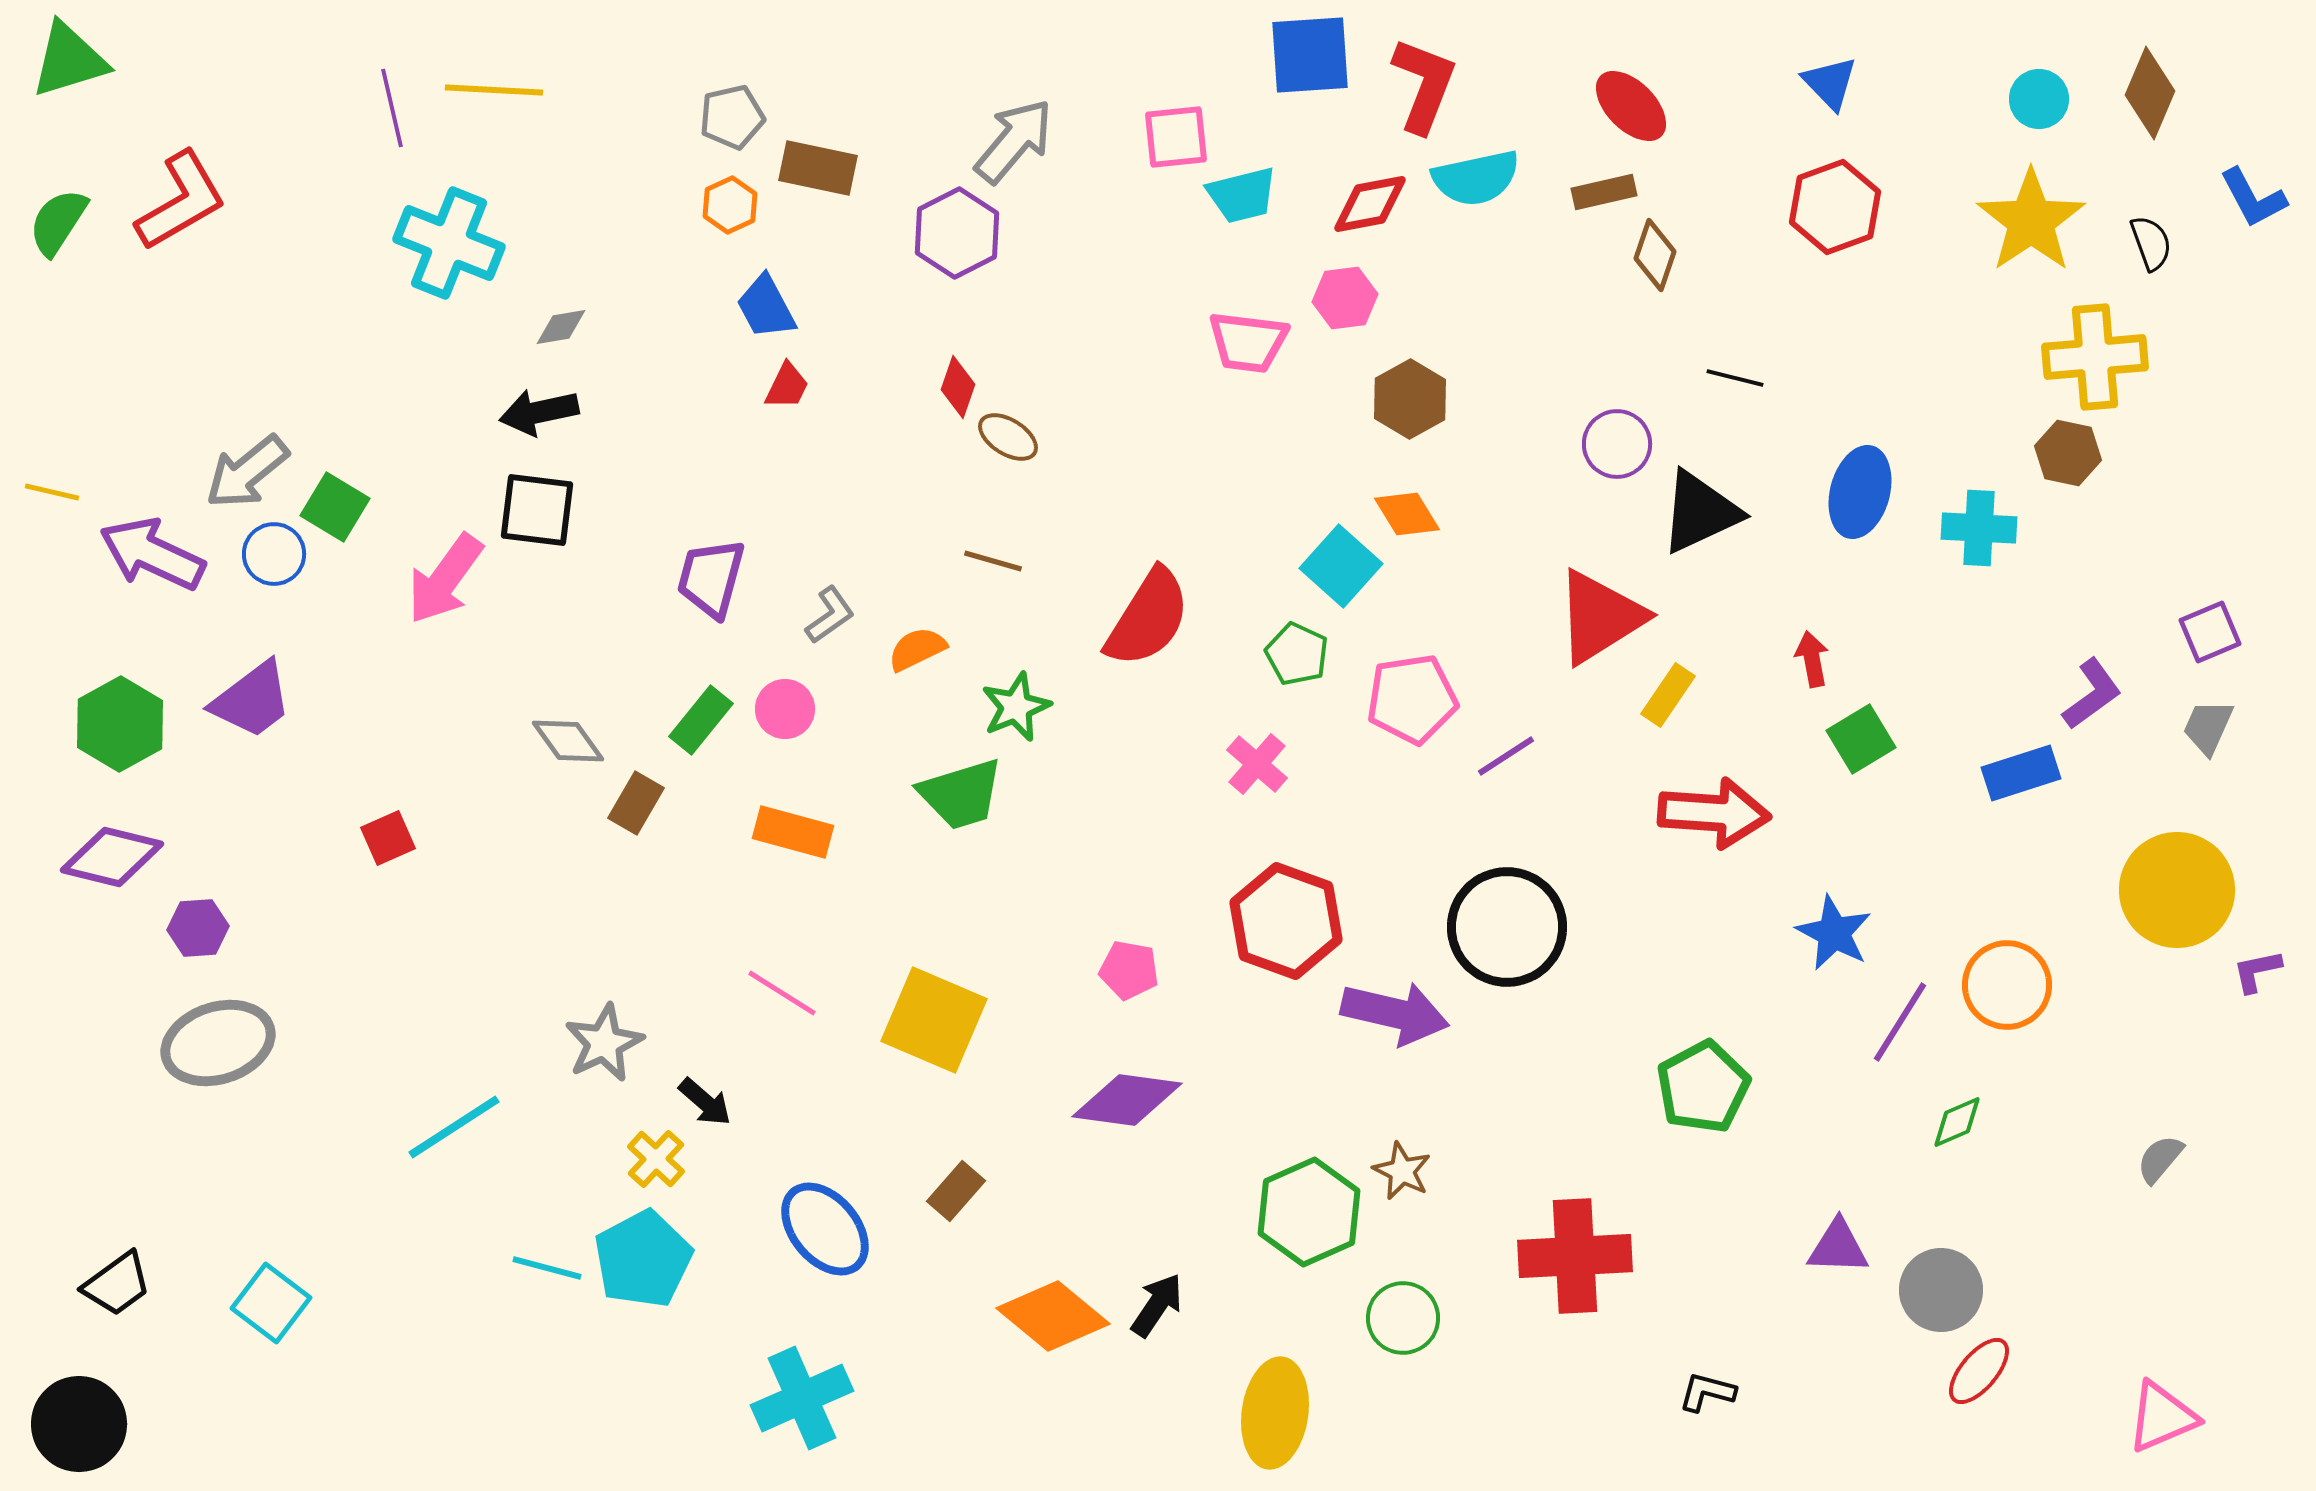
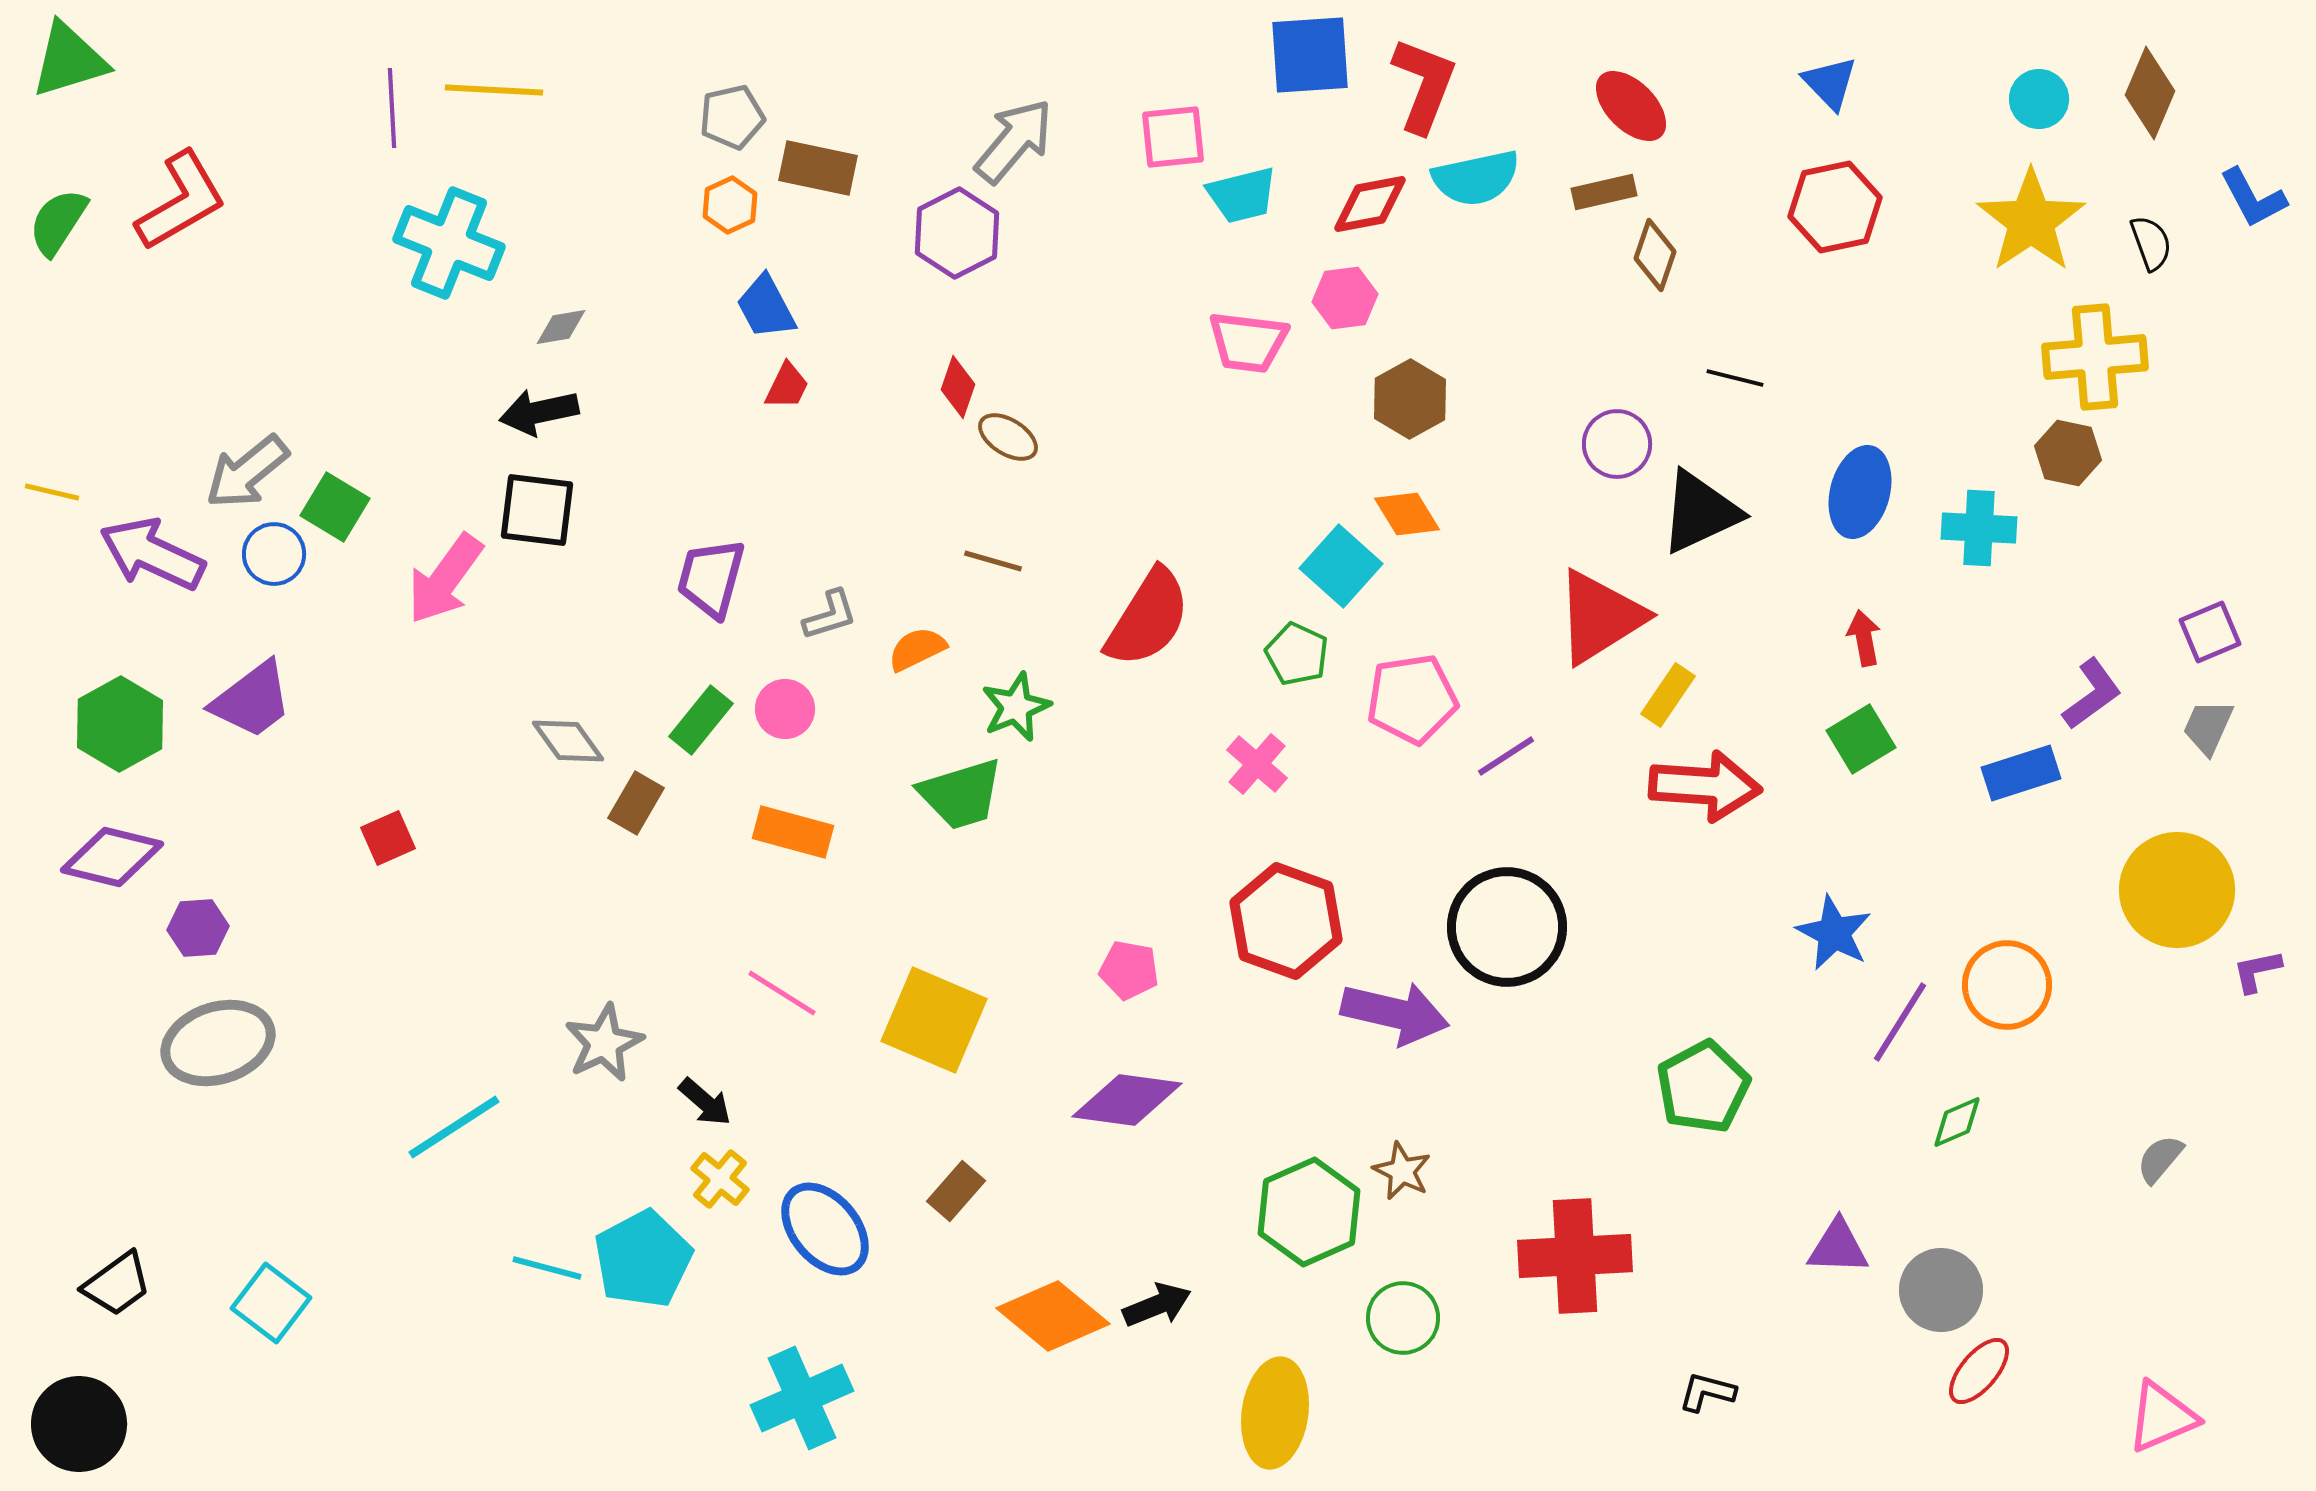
purple line at (392, 108): rotated 10 degrees clockwise
pink square at (1176, 137): moved 3 px left
red hexagon at (1835, 207): rotated 8 degrees clockwise
gray L-shape at (830, 615): rotated 18 degrees clockwise
red arrow at (1812, 659): moved 52 px right, 21 px up
red arrow at (1714, 813): moved 9 px left, 27 px up
yellow cross at (656, 1159): moved 64 px right, 20 px down; rotated 4 degrees counterclockwise
black arrow at (1157, 1305): rotated 34 degrees clockwise
